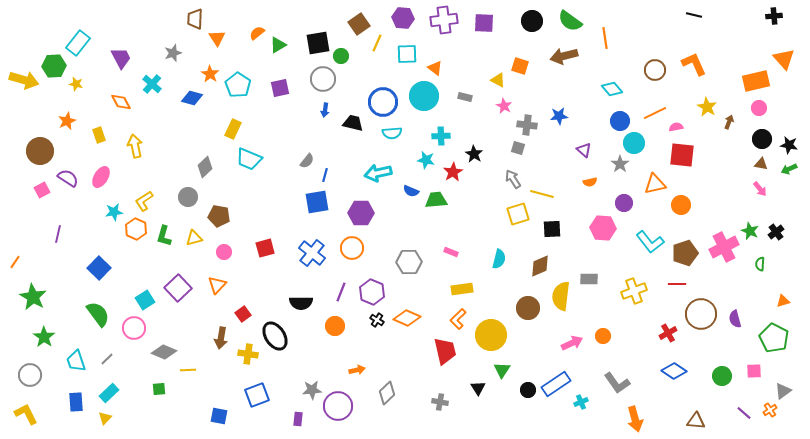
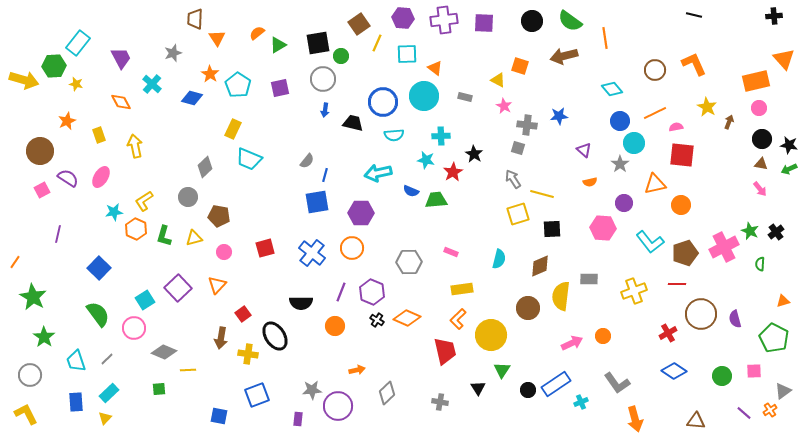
cyan semicircle at (392, 133): moved 2 px right, 2 px down
